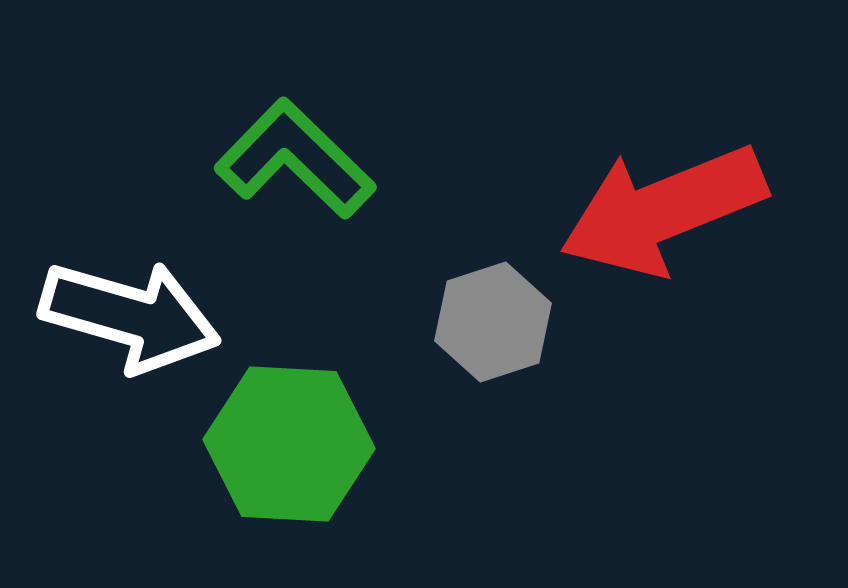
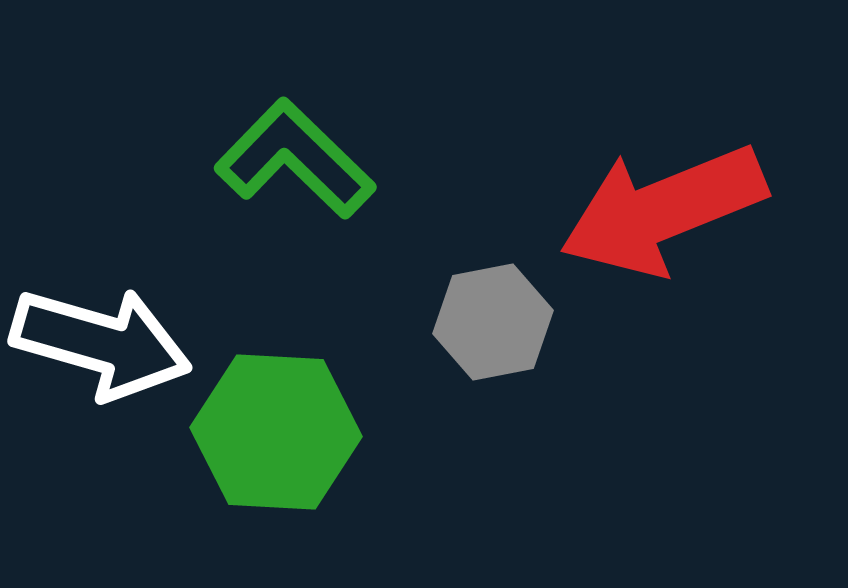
white arrow: moved 29 px left, 27 px down
gray hexagon: rotated 7 degrees clockwise
green hexagon: moved 13 px left, 12 px up
